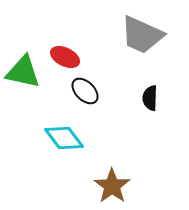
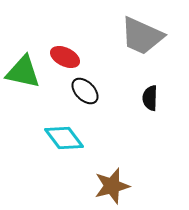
gray trapezoid: moved 1 px down
brown star: rotated 21 degrees clockwise
